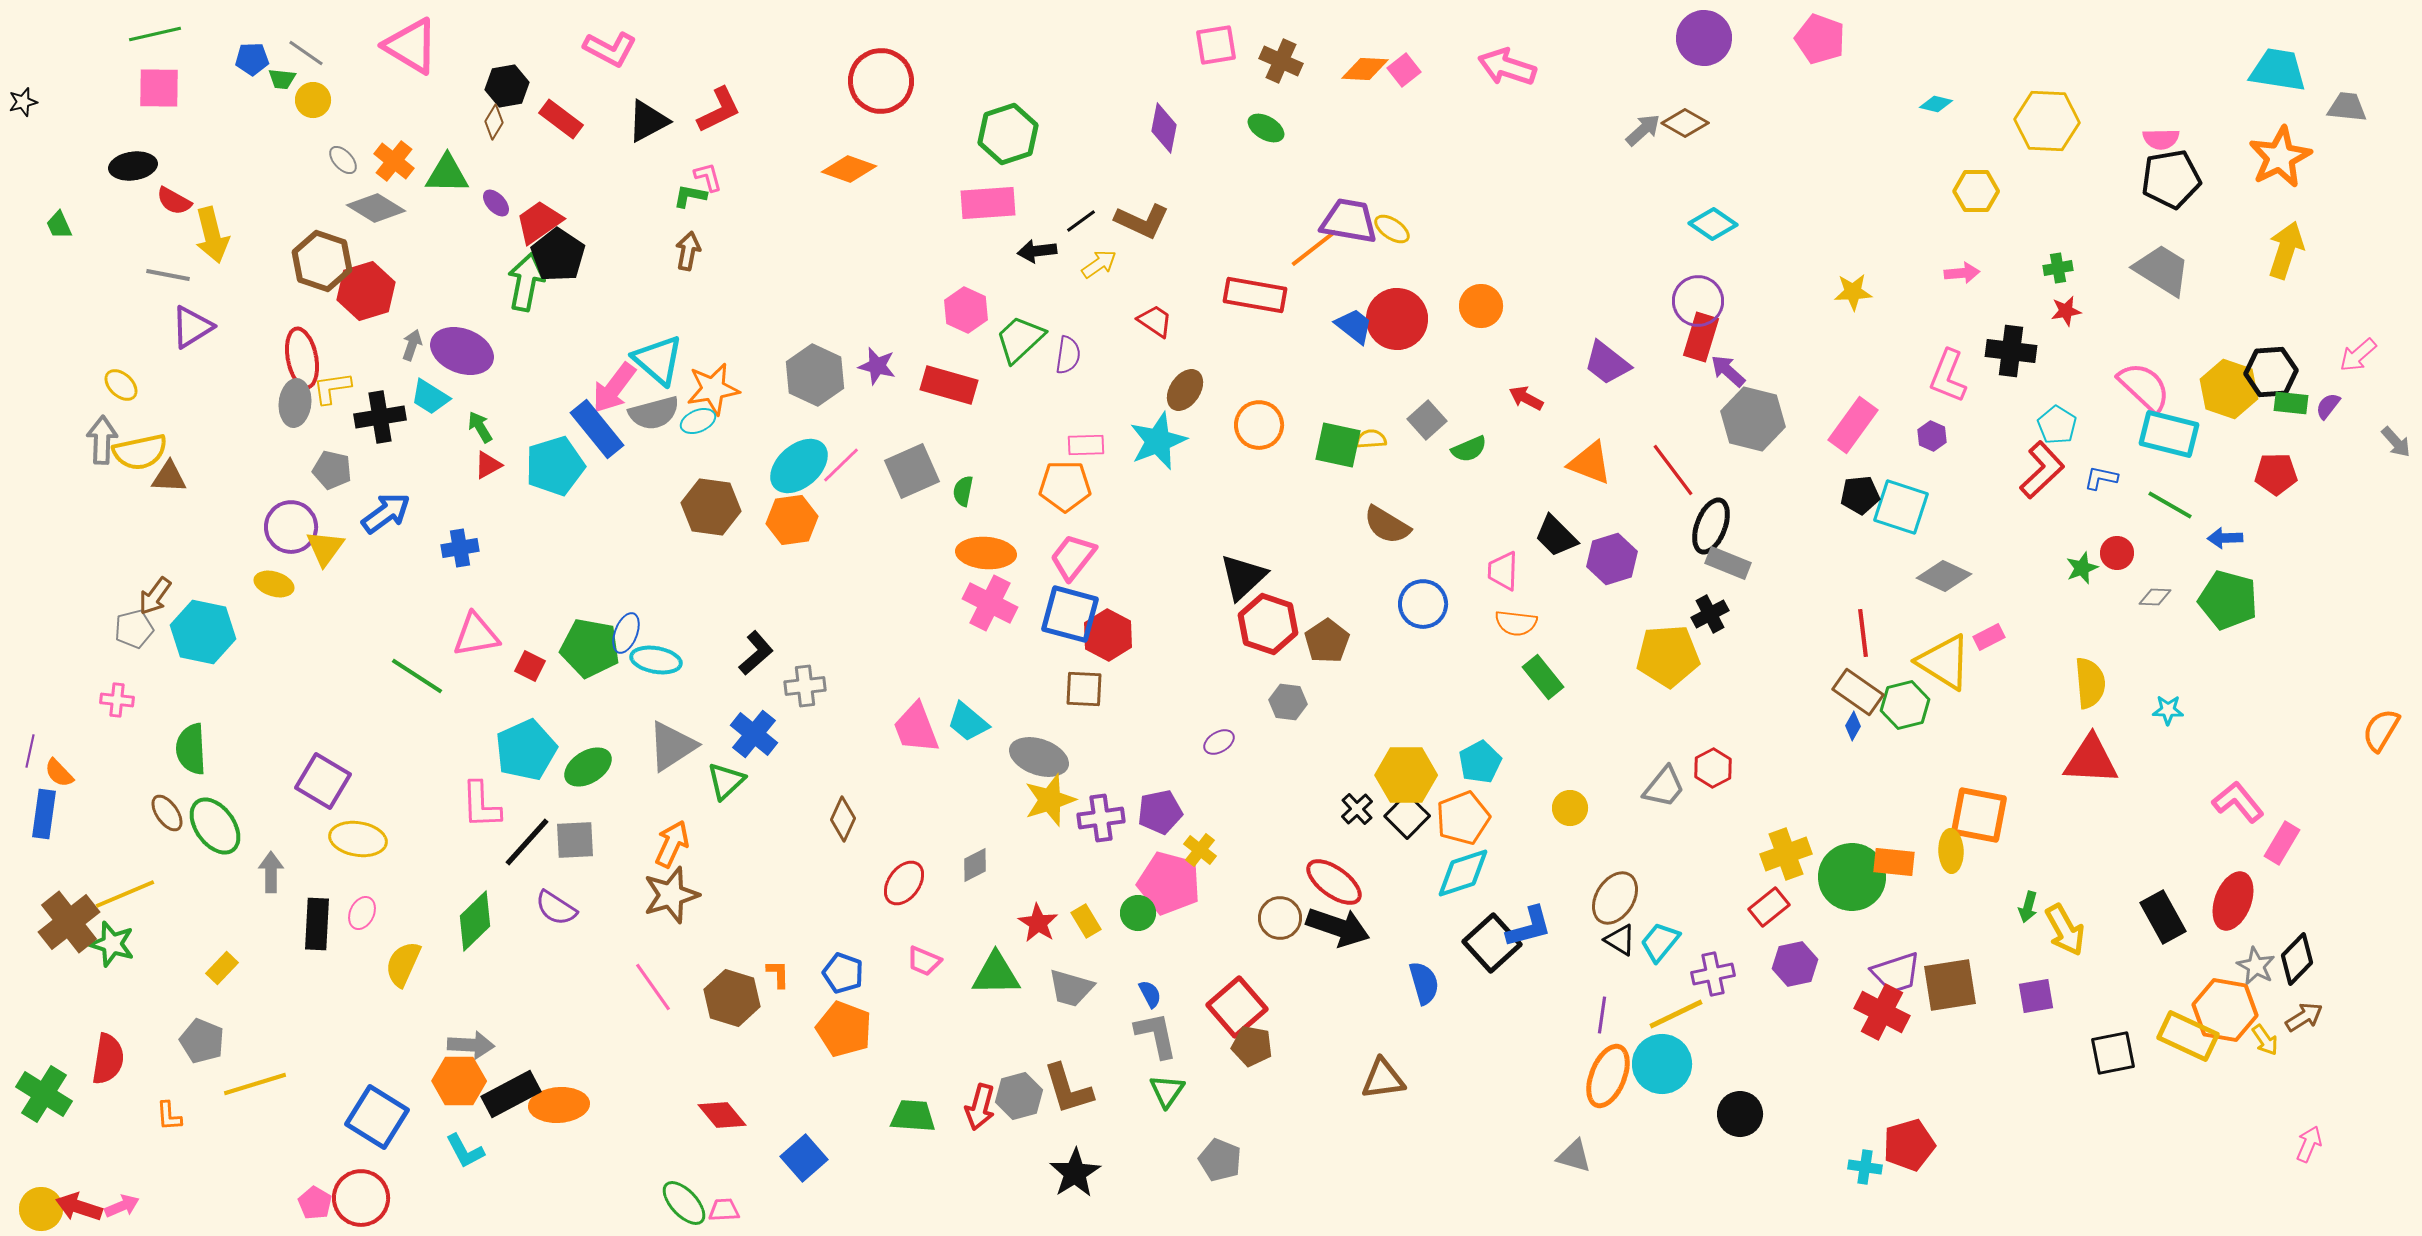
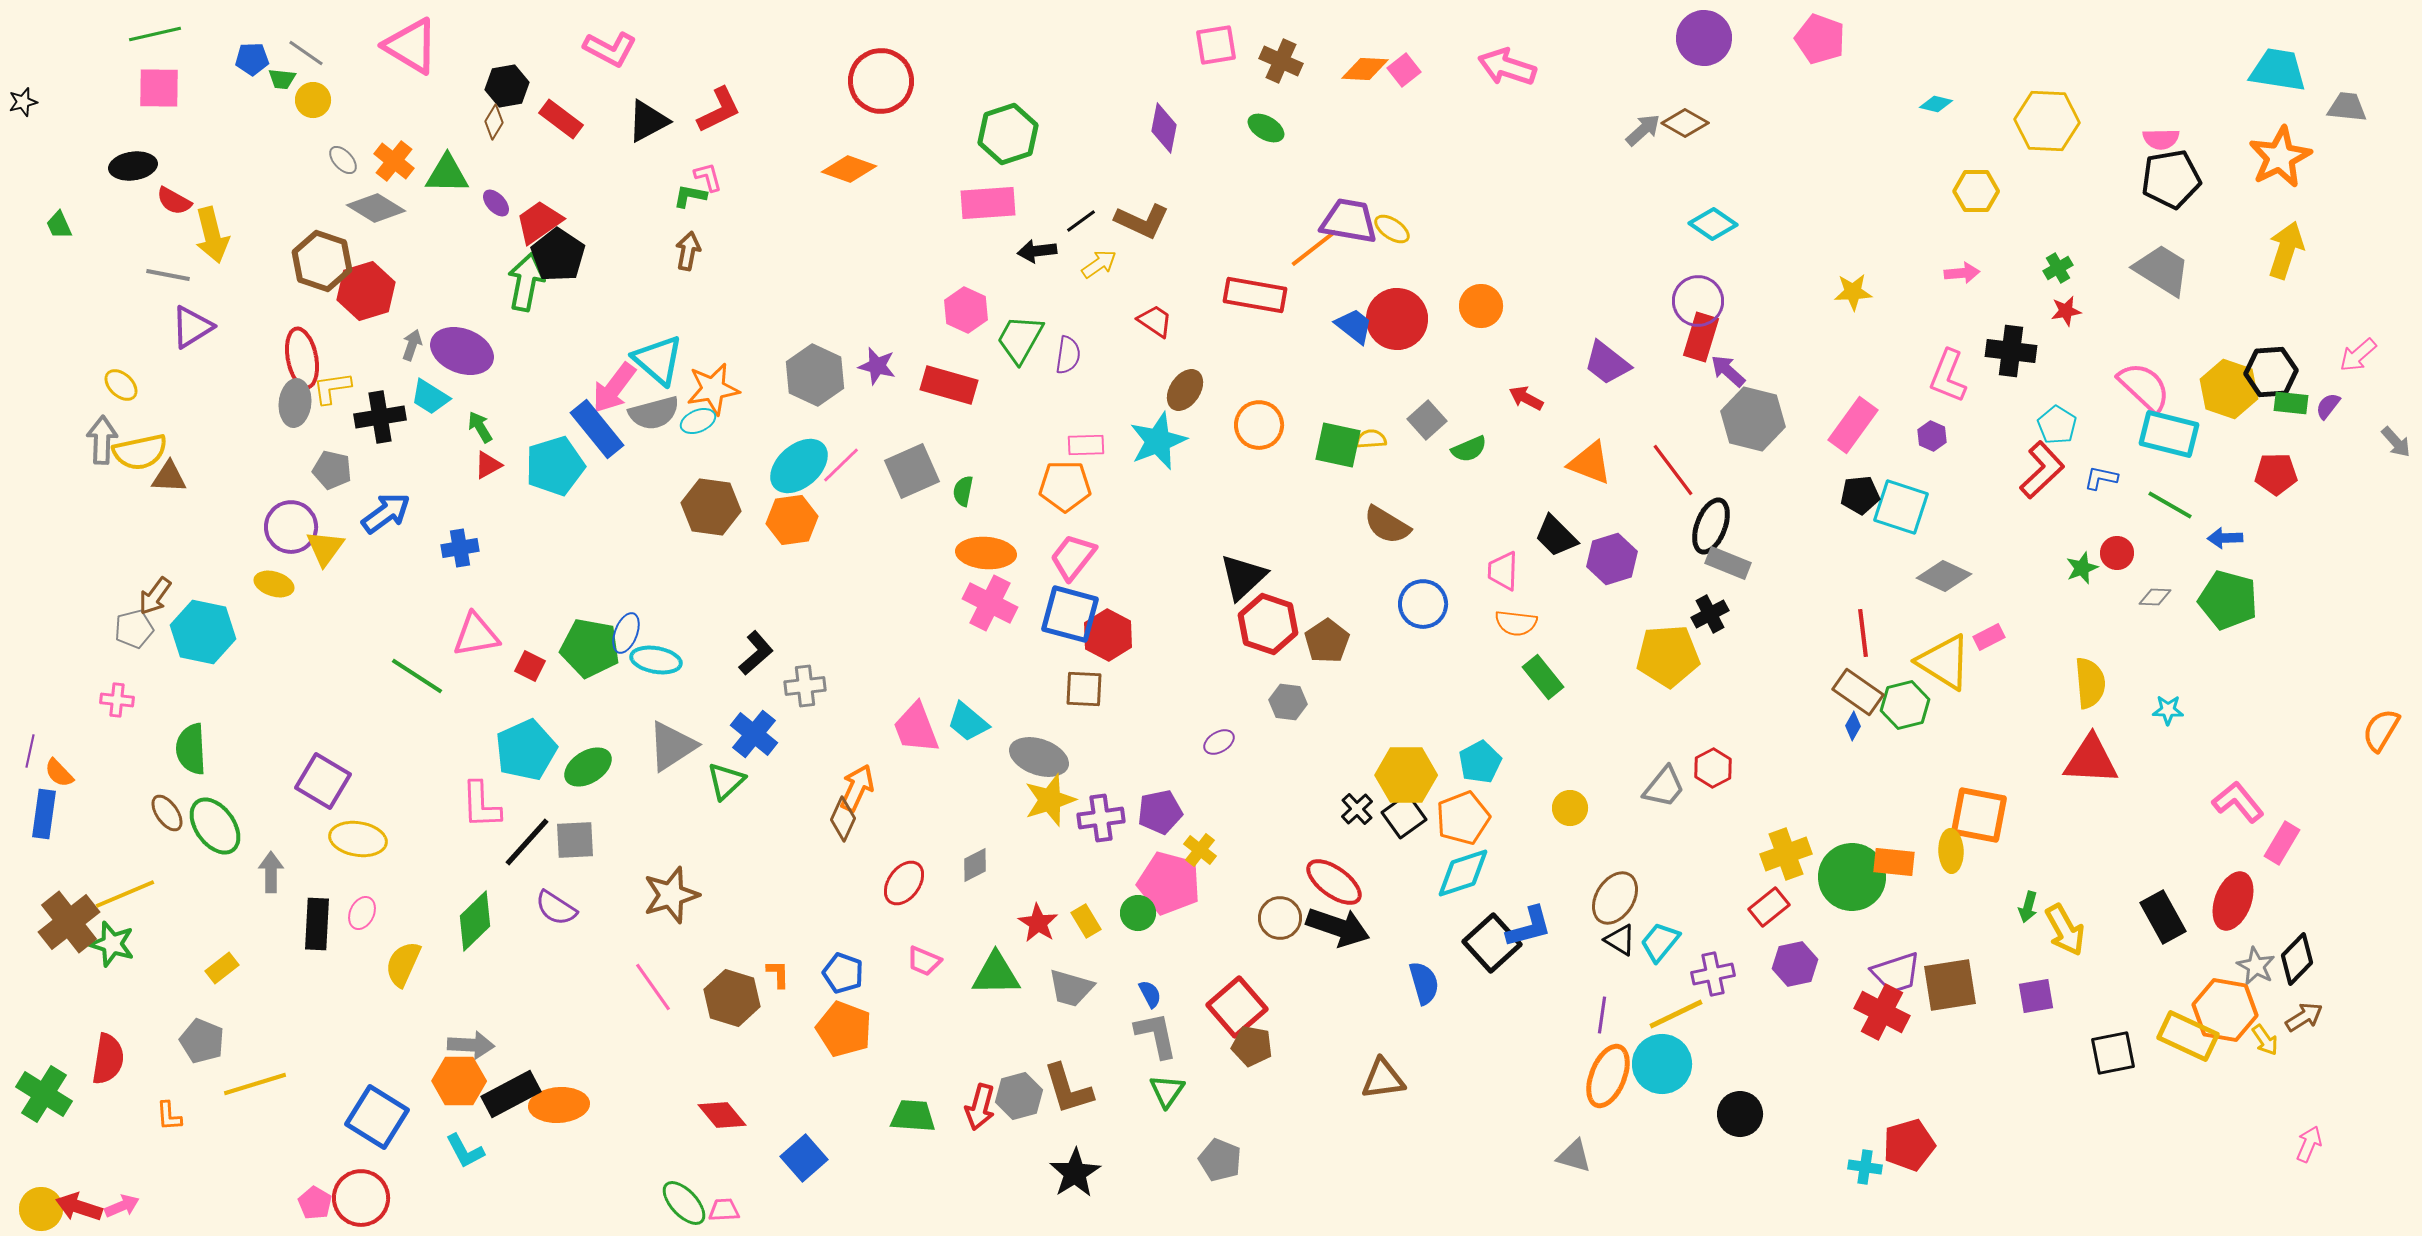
green cross at (2058, 268): rotated 20 degrees counterclockwise
green trapezoid at (1020, 339): rotated 18 degrees counterclockwise
black square at (1407, 816): moved 3 px left; rotated 9 degrees clockwise
orange arrow at (672, 844): moved 185 px right, 56 px up
yellow rectangle at (222, 968): rotated 8 degrees clockwise
